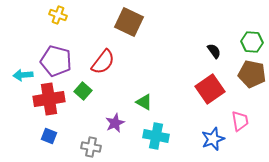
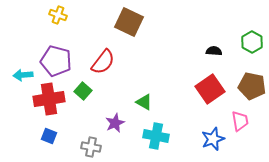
green hexagon: rotated 25 degrees clockwise
black semicircle: rotated 49 degrees counterclockwise
brown pentagon: moved 12 px down
